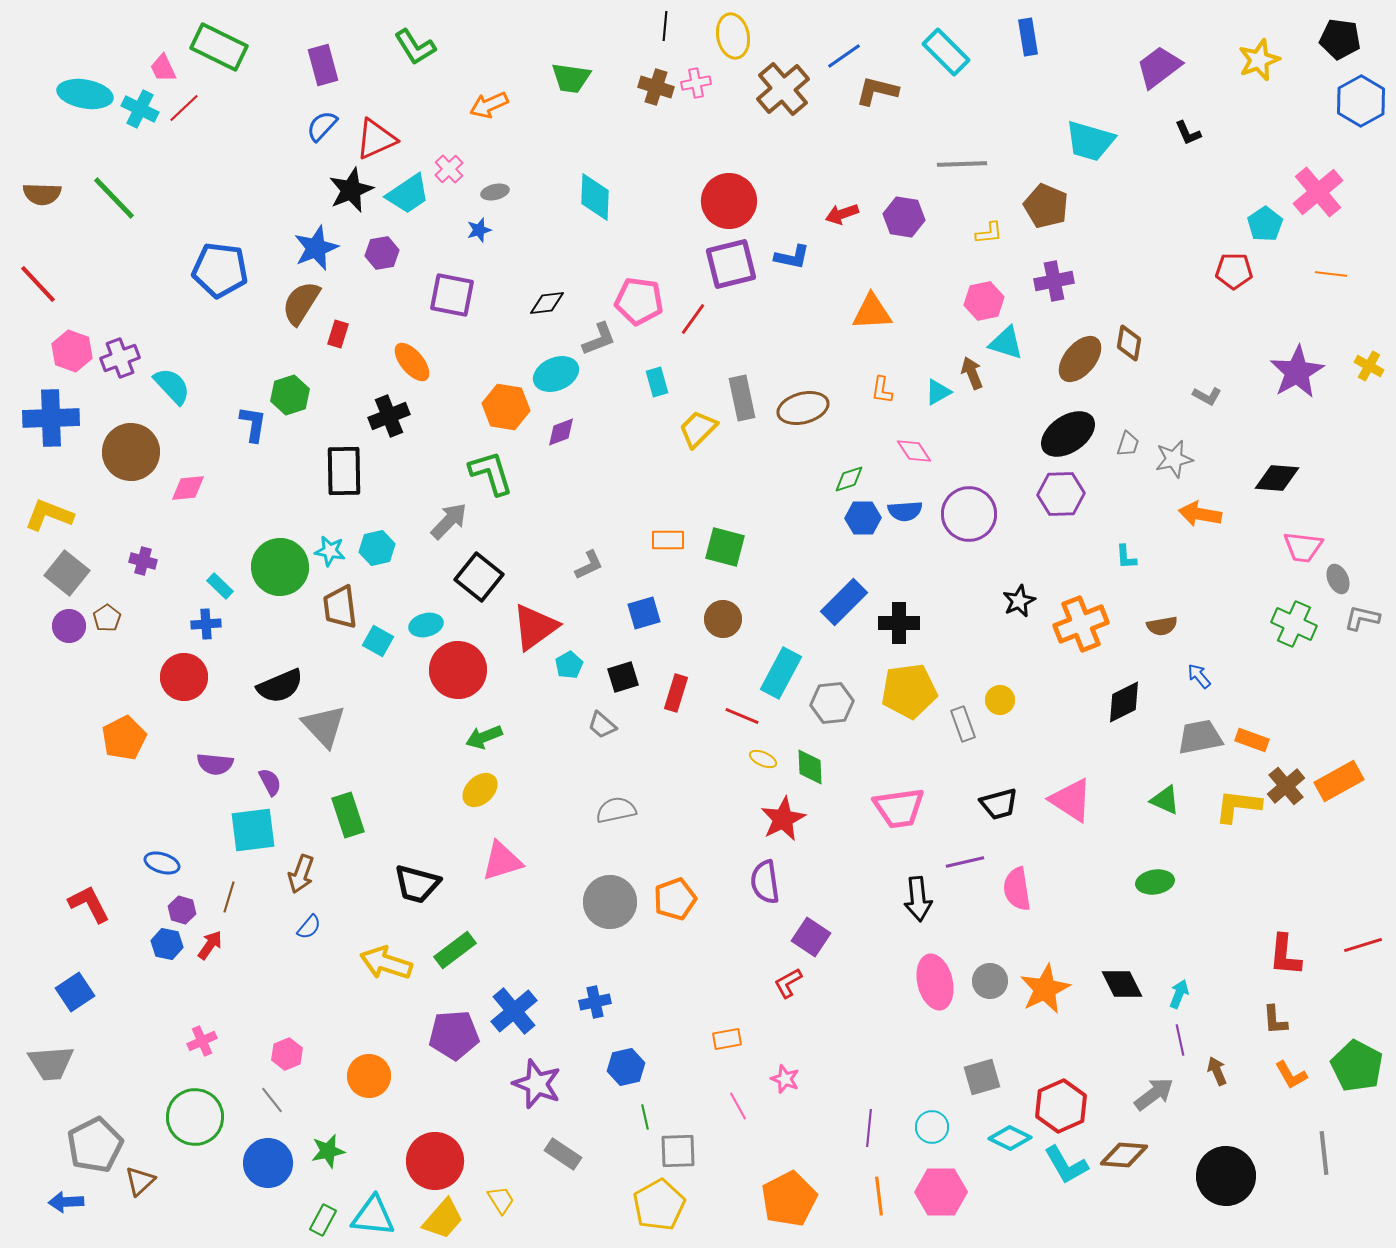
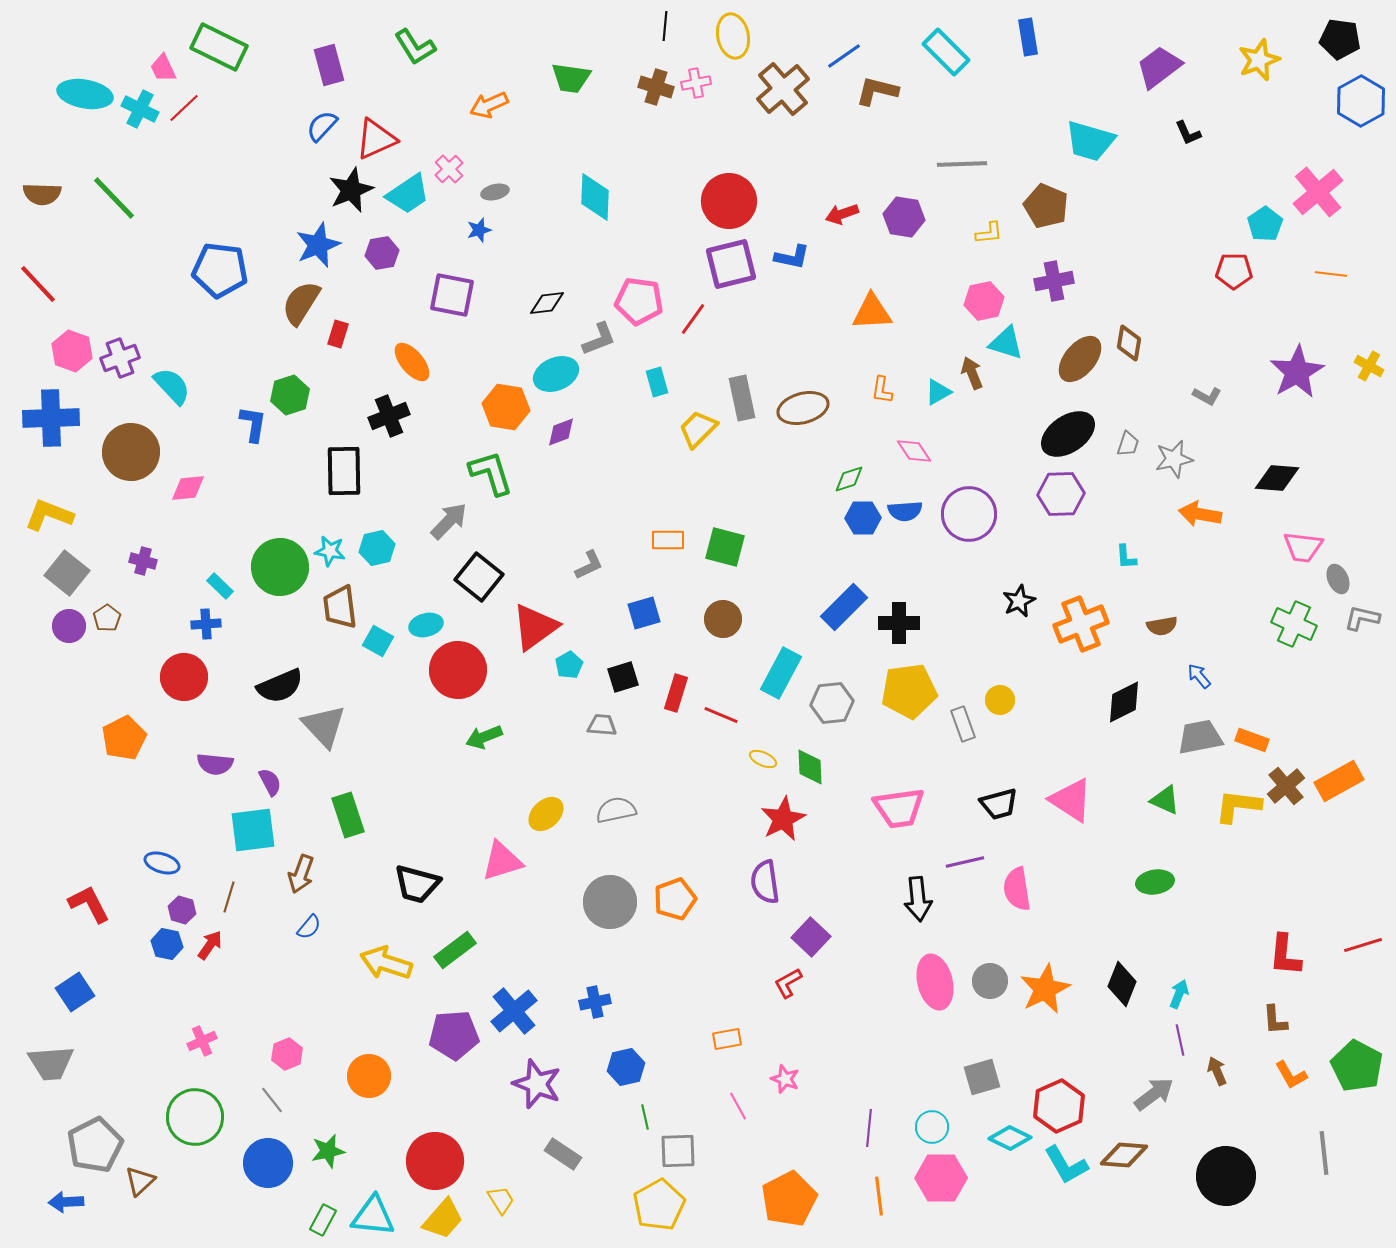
purple rectangle at (323, 65): moved 6 px right
blue star at (316, 248): moved 2 px right, 3 px up
blue rectangle at (844, 602): moved 5 px down
red line at (742, 716): moved 21 px left, 1 px up
gray trapezoid at (602, 725): rotated 144 degrees clockwise
yellow ellipse at (480, 790): moved 66 px right, 24 px down
purple square at (811, 937): rotated 9 degrees clockwise
black diamond at (1122, 984): rotated 48 degrees clockwise
red hexagon at (1061, 1106): moved 2 px left
pink hexagon at (941, 1192): moved 14 px up
